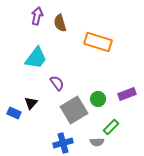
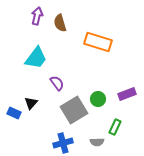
green rectangle: moved 4 px right; rotated 21 degrees counterclockwise
